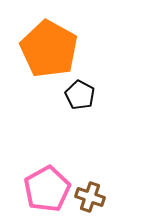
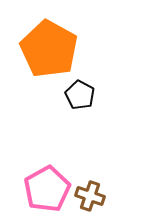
brown cross: moved 1 px up
